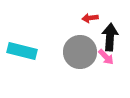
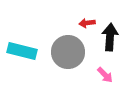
red arrow: moved 3 px left, 5 px down
gray circle: moved 12 px left
pink arrow: moved 1 px left, 18 px down
